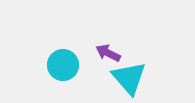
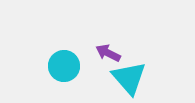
cyan circle: moved 1 px right, 1 px down
